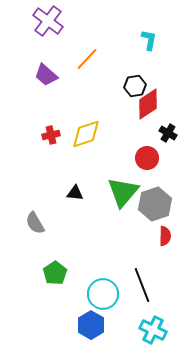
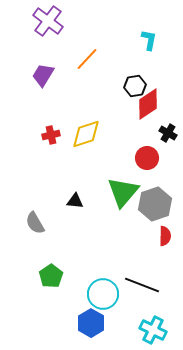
purple trapezoid: moved 3 px left; rotated 80 degrees clockwise
black triangle: moved 8 px down
green pentagon: moved 4 px left, 3 px down
black line: rotated 48 degrees counterclockwise
blue hexagon: moved 2 px up
